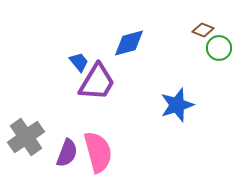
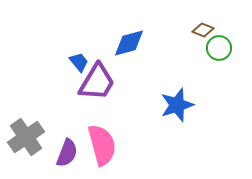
pink semicircle: moved 4 px right, 7 px up
